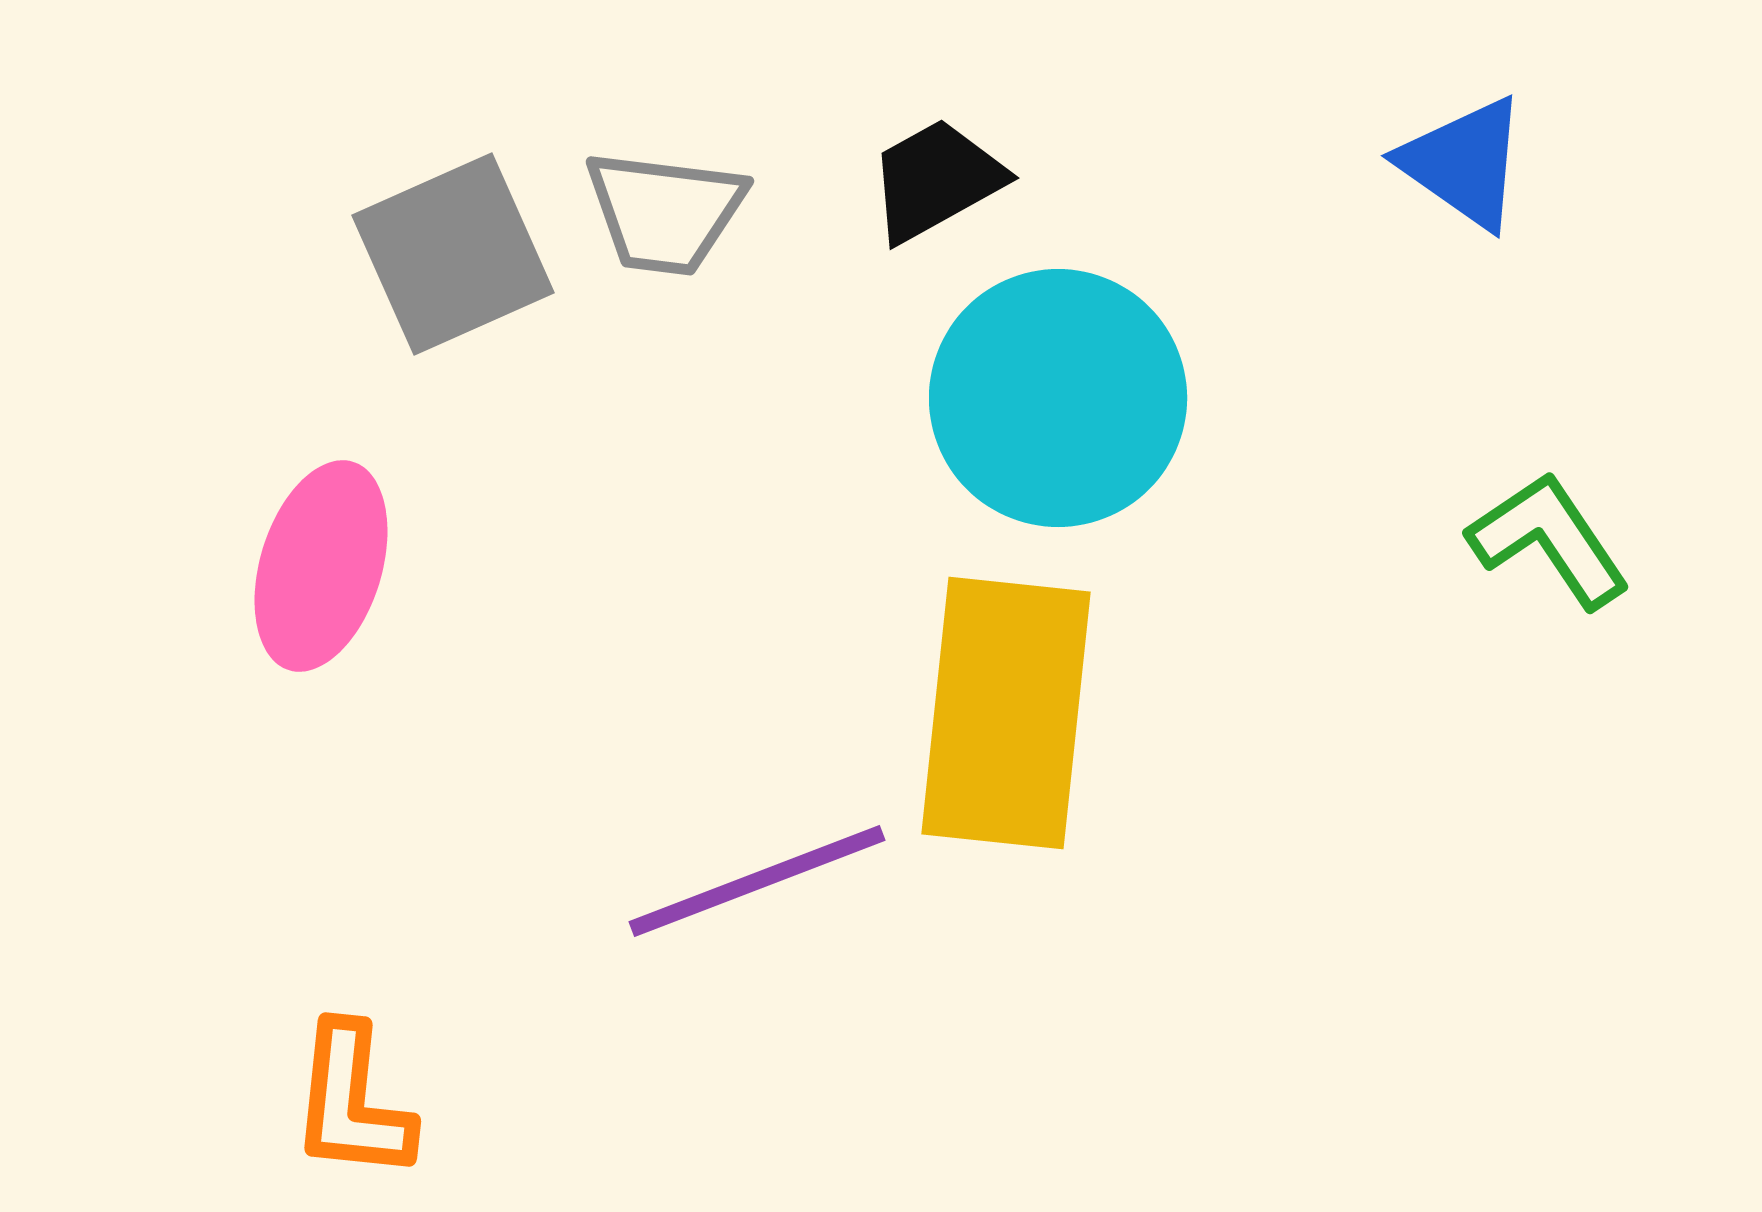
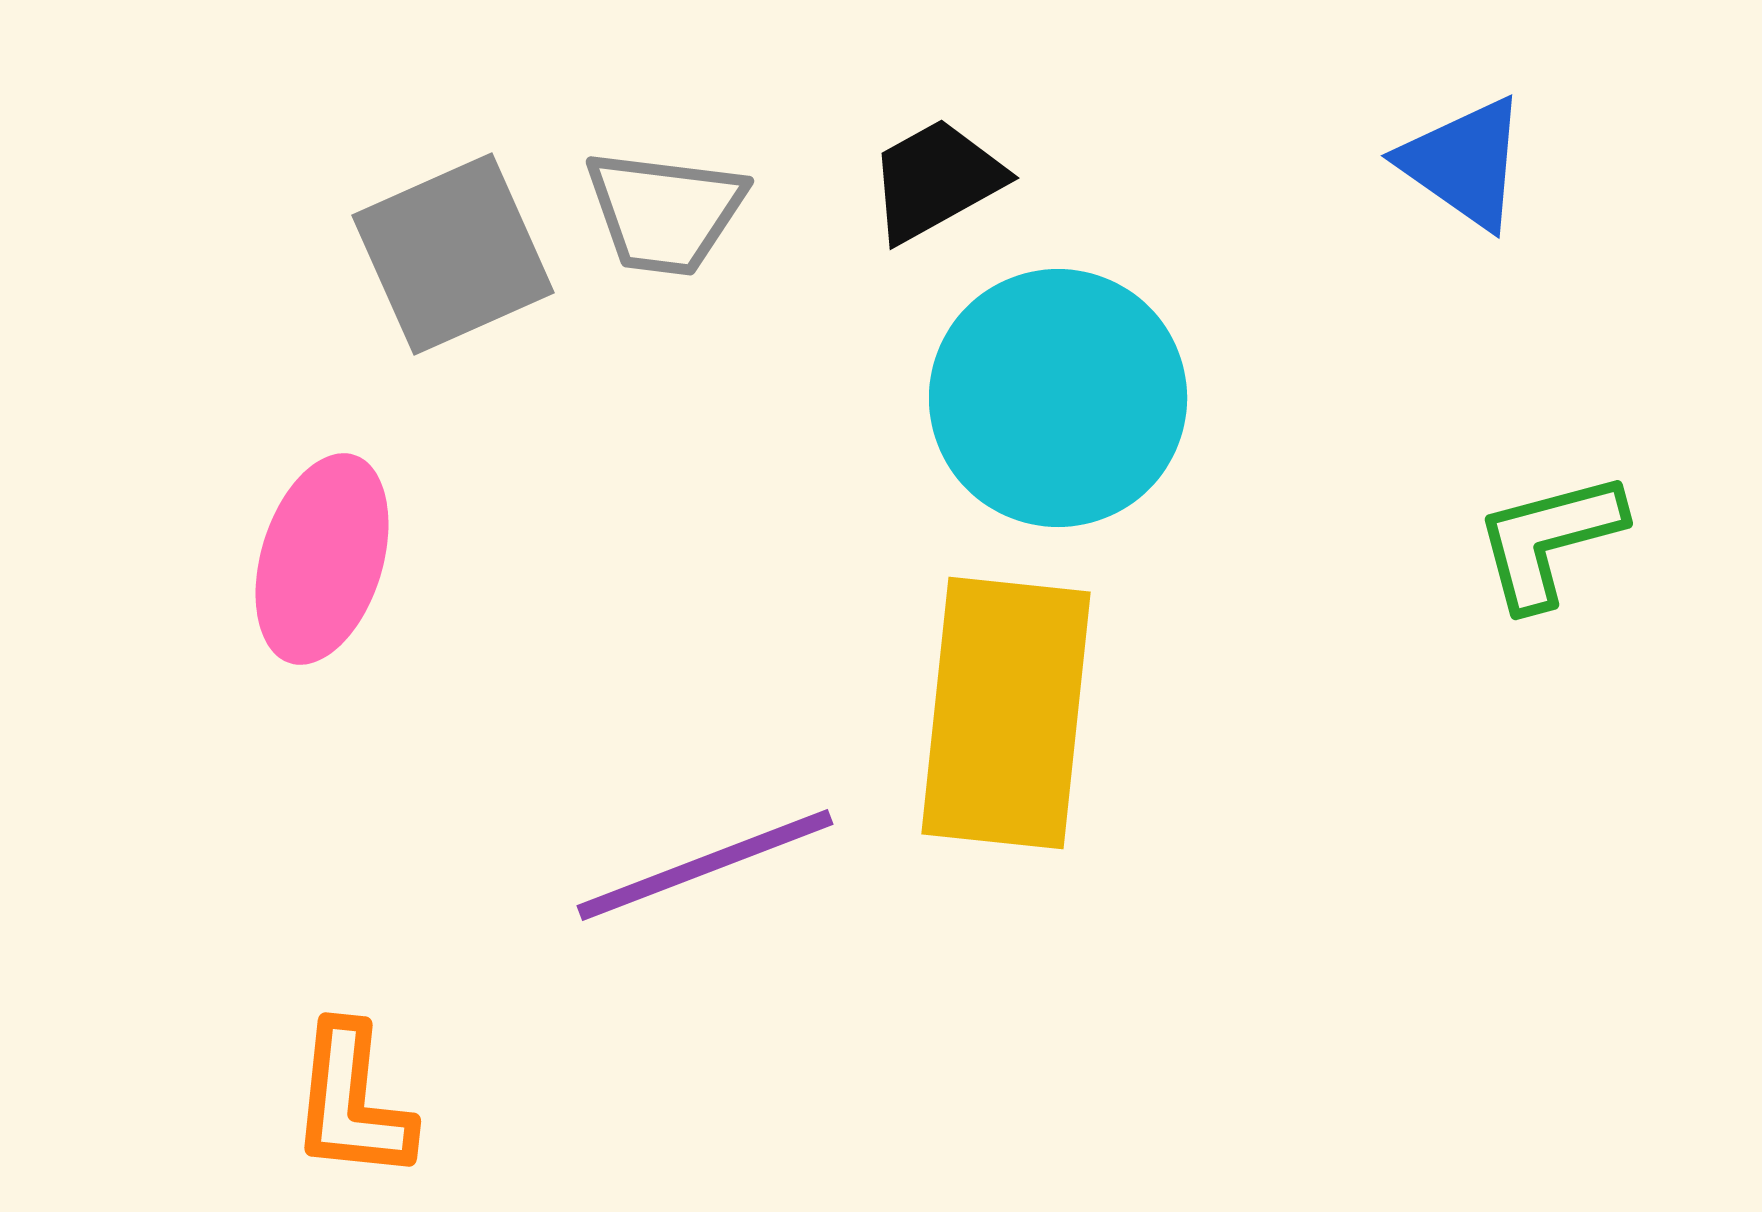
green L-shape: rotated 71 degrees counterclockwise
pink ellipse: moved 1 px right, 7 px up
purple line: moved 52 px left, 16 px up
